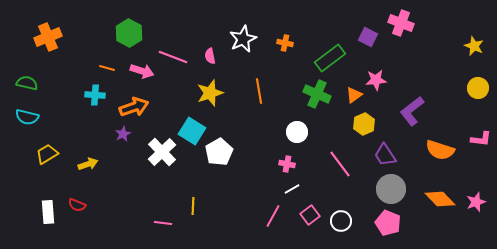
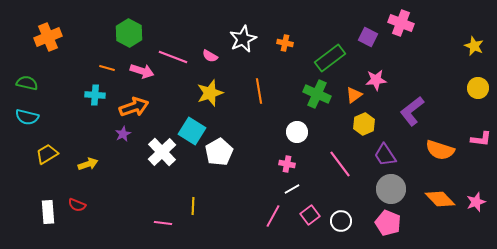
pink semicircle at (210, 56): rotated 49 degrees counterclockwise
